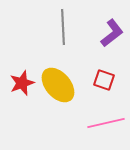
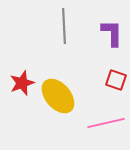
gray line: moved 1 px right, 1 px up
purple L-shape: rotated 52 degrees counterclockwise
red square: moved 12 px right
yellow ellipse: moved 11 px down
